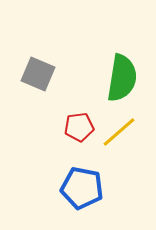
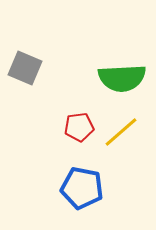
gray square: moved 13 px left, 6 px up
green semicircle: rotated 78 degrees clockwise
yellow line: moved 2 px right
